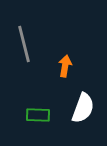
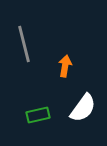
white semicircle: rotated 16 degrees clockwise
green rectangle: rotated 15 degrees counterclockwise
